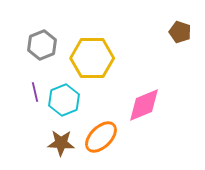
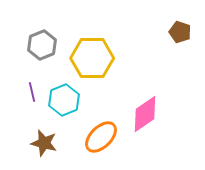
purple line: moved 3 px left
pink diamond: moved 1 px right, 9 px down; rotated 12 degrees counterclockwise
brown star: moved 17 px left; rotated 12 degrees clockwise
